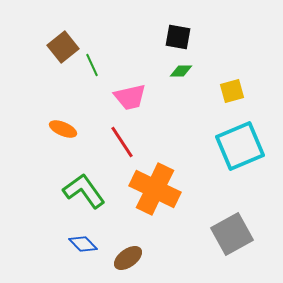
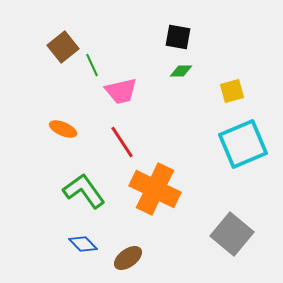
pink trapezoid: moved 9 px left, 6 px up
cyan square: moved 3 px right, 2 px up
gray square: rotated 21 degrees counterclockwise
